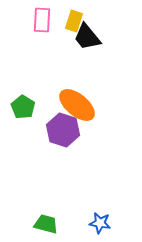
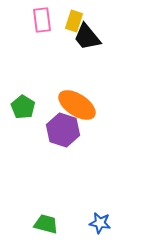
pink rectangle: rotated 10 degrees counterclockwise
orange ellipse: rotated 6 degrees counterclockwise
